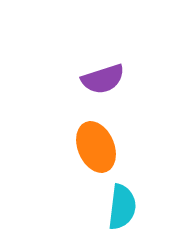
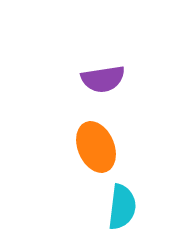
purple semicircle: rotated 9 degrees clockwise
